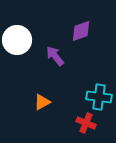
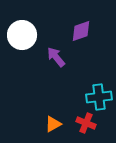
white circle: moved 5 px right, 5 px up
purple arrow: moved 1 px right, 1 px down
cyan cross: rotated 15 degrees counterclockwise
orange triangle: moved 11 px right, 22 px down
